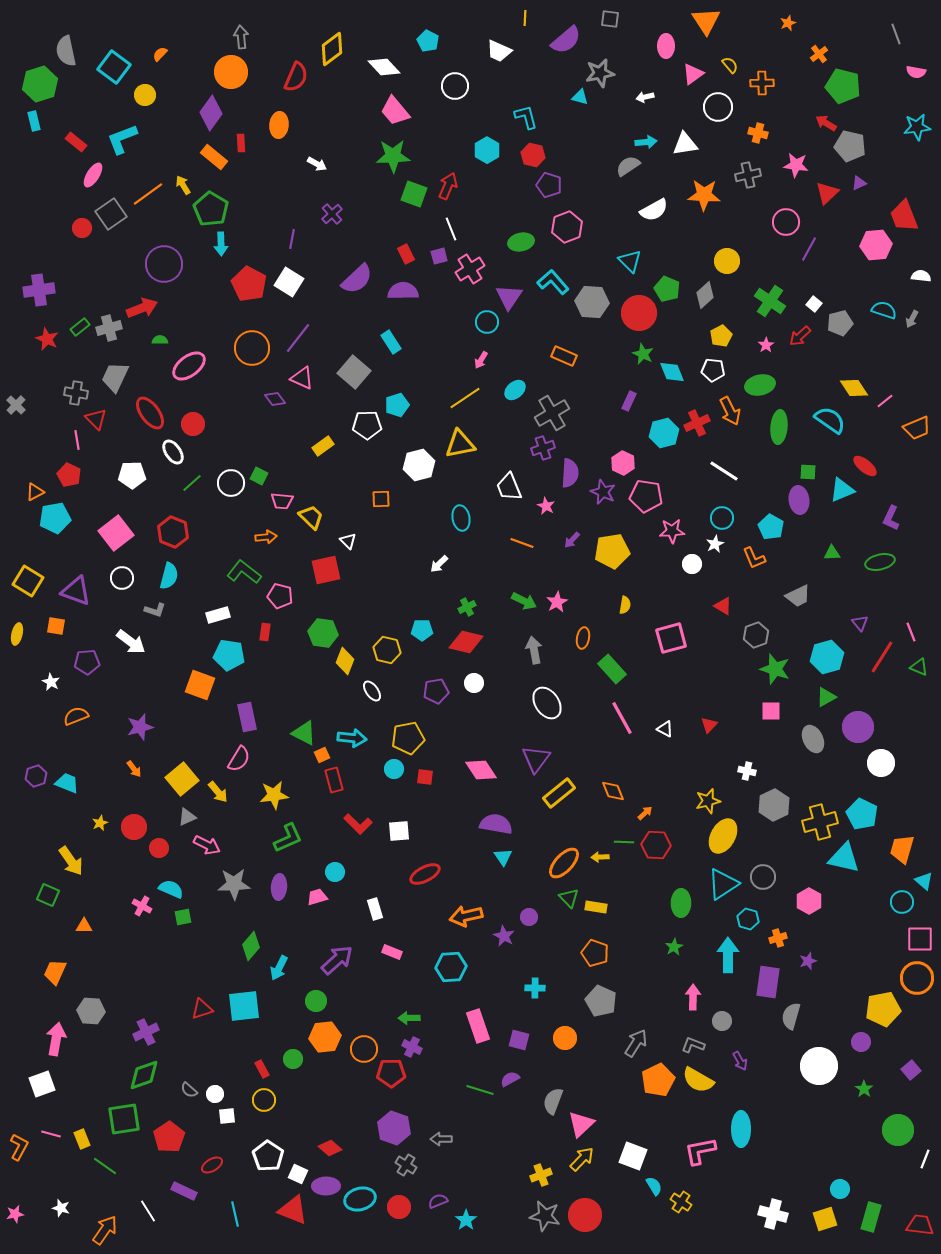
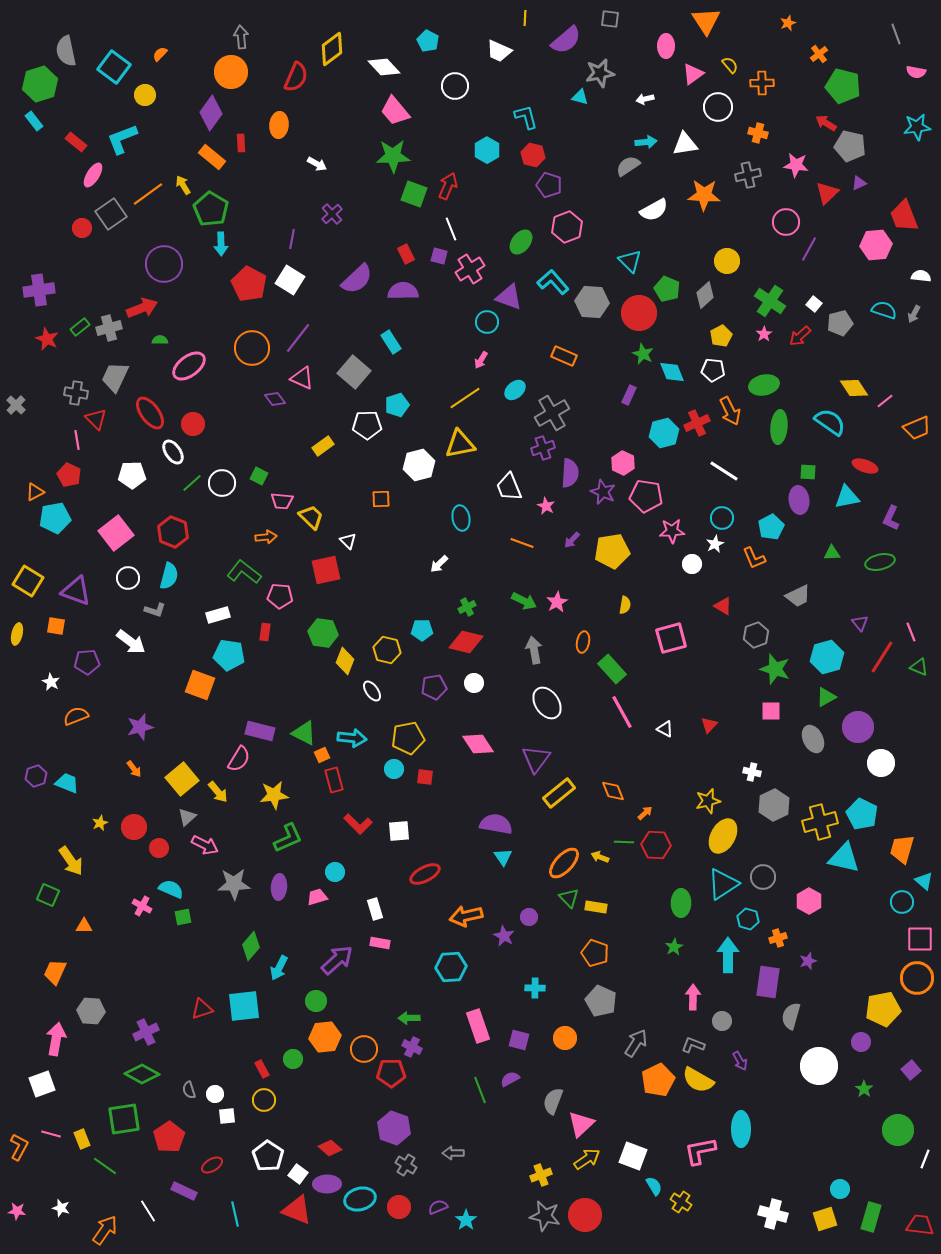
white arrow at (645, 97): moved 2 px down
cyan rectangle at (34, 121): rotated 24 degrees counterclockwise
orange rectangle at (214, 157): moved 2 px left
green ellipse at (521, 242): rotated 40 degrees counterclockwise
purple square at (439, 256): rotated 30 degrees clockwise
white square at (289, 282): moved 1 px right, 2 px up
purple triangle at (509, 297): rotated 44 degrees counterclockwise
gray arrow at (912, 319): moved 2 px right, 5 px up
pink star at (766, 345): moved 2 px left, 11 px up
green ellipse at (760, 385): moved 4 px right
purple rectangle at (629, 401): moved 6 px up
cyan semicircle at (830, 420): moved 2 px down
red ellipse at (865, 466): rotated 20 degrees counterclockwise
white circle at (231, 483): moved 9 px left
cyan triangle at (842, 490): moved 5 px right, 7 px down; rotated 12 degrees clockwise
cyan pentagon at (771, 527): rotated 15 degrees clockwise
white circle at (122, 578): moved 6 px right
pink pentagon at (280, 596): rotated 10 degrees counterclockwise
orange ellipse at (583, 638): moved 4 px down
purple pentagon at (436, 691): moved 2 px left, 4 px up
purple rectangle at (247, 717): moved 13 px right, 14 px down; rotated 64 degrees counterclockwise
pink line at (622, 718): moved 6 px up
pink diamond at (481, 770): moved 3 px left, 26 px up
white cross at (747, 771): moved 5 px right, 1 px down
gray triangle at (187, 817): rotated 18 degrees counterclockwise
pink arrow at (207, 845): moved 2 px left
yellow arrow at (600, 857): rotated 24 degrees clockwise
pink rectangle at (392, 952): moved 12 px left, 9 px up; rotated 12 degrees counterclockwise
green diamond at (144, 1075): moved 2 px left, 1 px up; rotated 48 degrees clockwise
gray semicircle at (189, 1090): rotated 30 degrees clockwise
green line at (480, 1090): rotated 52 degrees clockwise
gray arrow at (441, 1139): moved 12 px right, 14 px down
yellow arrow at (582, 1159): moved 5 px right; rotated 12 degrees clockwise
white square at (298, 1174): rotated 12 degrees clockwise
purple ellipse at (326, 1186): moved 1 px right, 2 px up
purple semicircle at (438, 1201): moved 6 px down
red triangle at (293, 1210): moved 4 px right
pink star at (15, 1214): moved 2 px right, 3 px up; rotated 18 degrees clockwise
